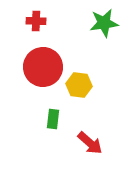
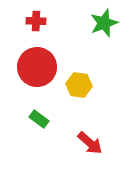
green star: rotated 12 degrees counterclockwise
red circle: moved 6 px left
green rectangle: moved 14 px left; rotated 60 degrees counterclockwise
